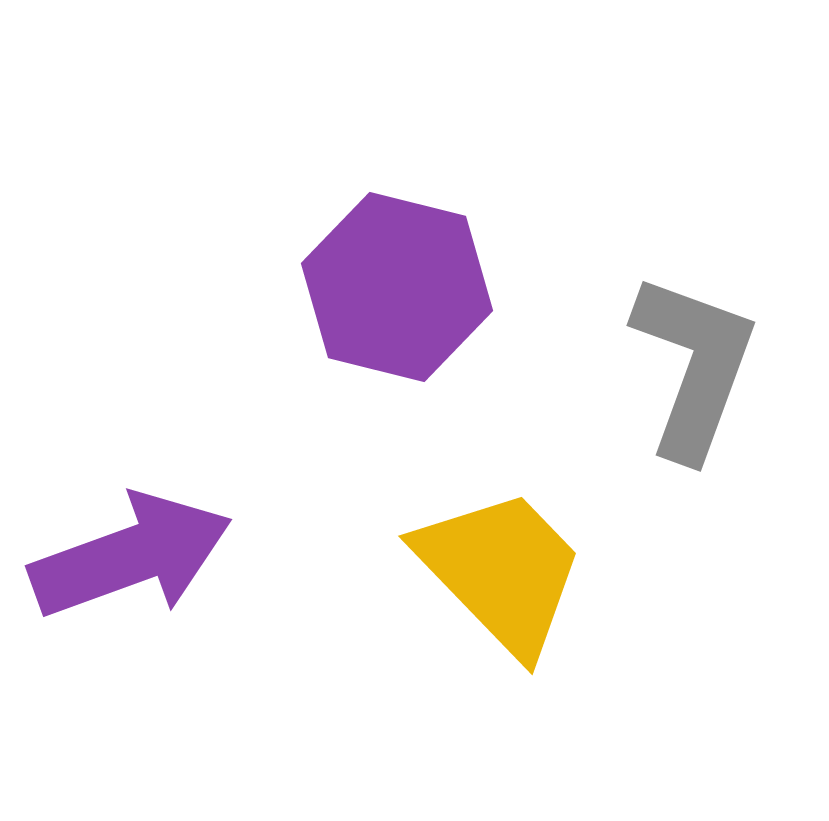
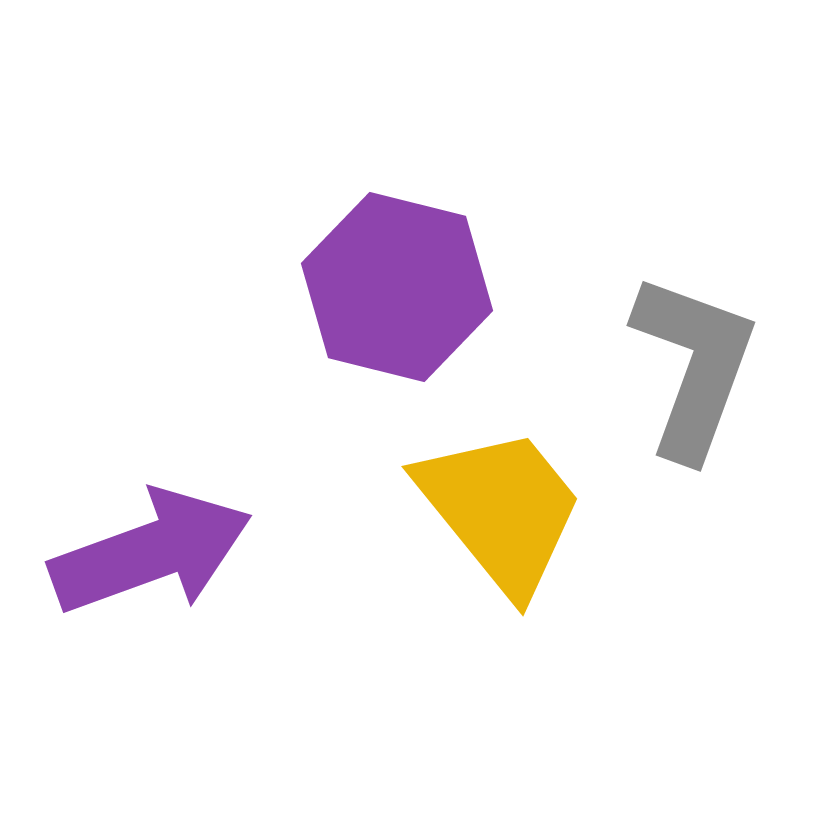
purple arrow: moved 20 px right, 4 px up
yellow trapezoid: moved 61 px up; rotated 5 degrees clockwise
